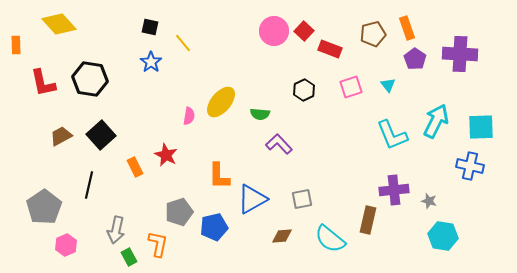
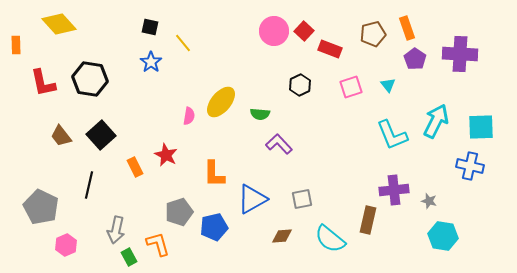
black hexagon at (304, 90): moved 4 px left, 5 px up
brown trapezoid at (61, 136): rotated 100 degrees counterclockwise
orange L-shape at (219, 176): moved 5 px left, 2 px up
gray pentagon at (44, 207): moved 3 px left; rotated 12 degrees counterclockwise
orange L-shape at (158, 244): rotated 28 degrees counterclockwise
